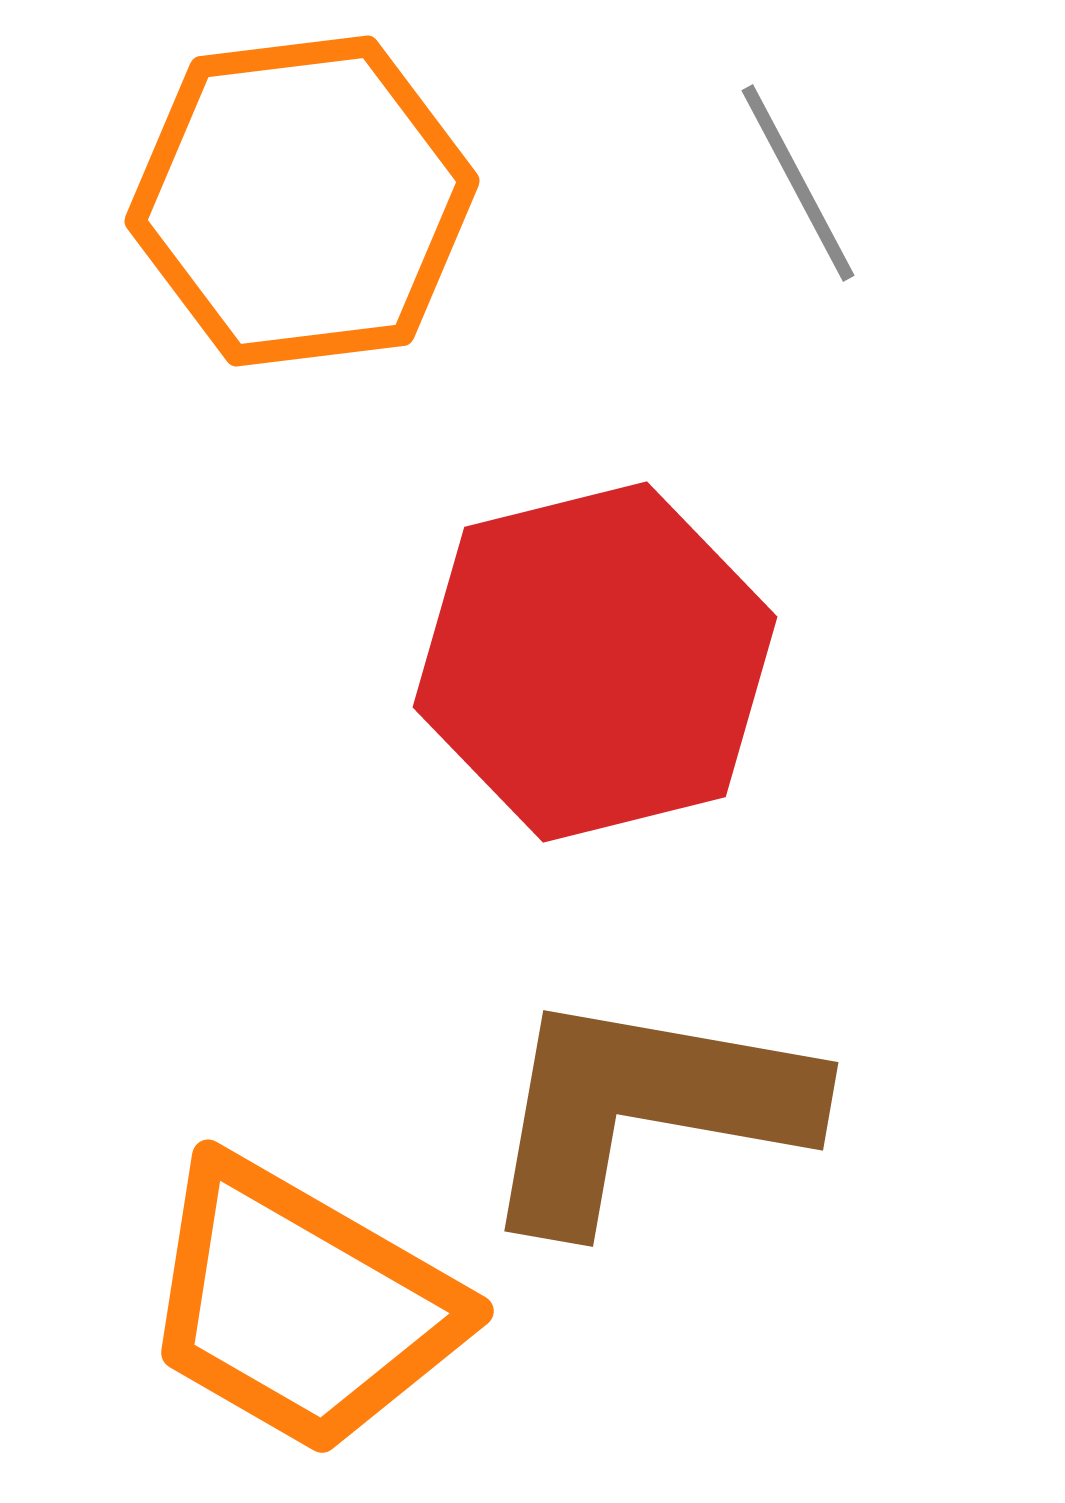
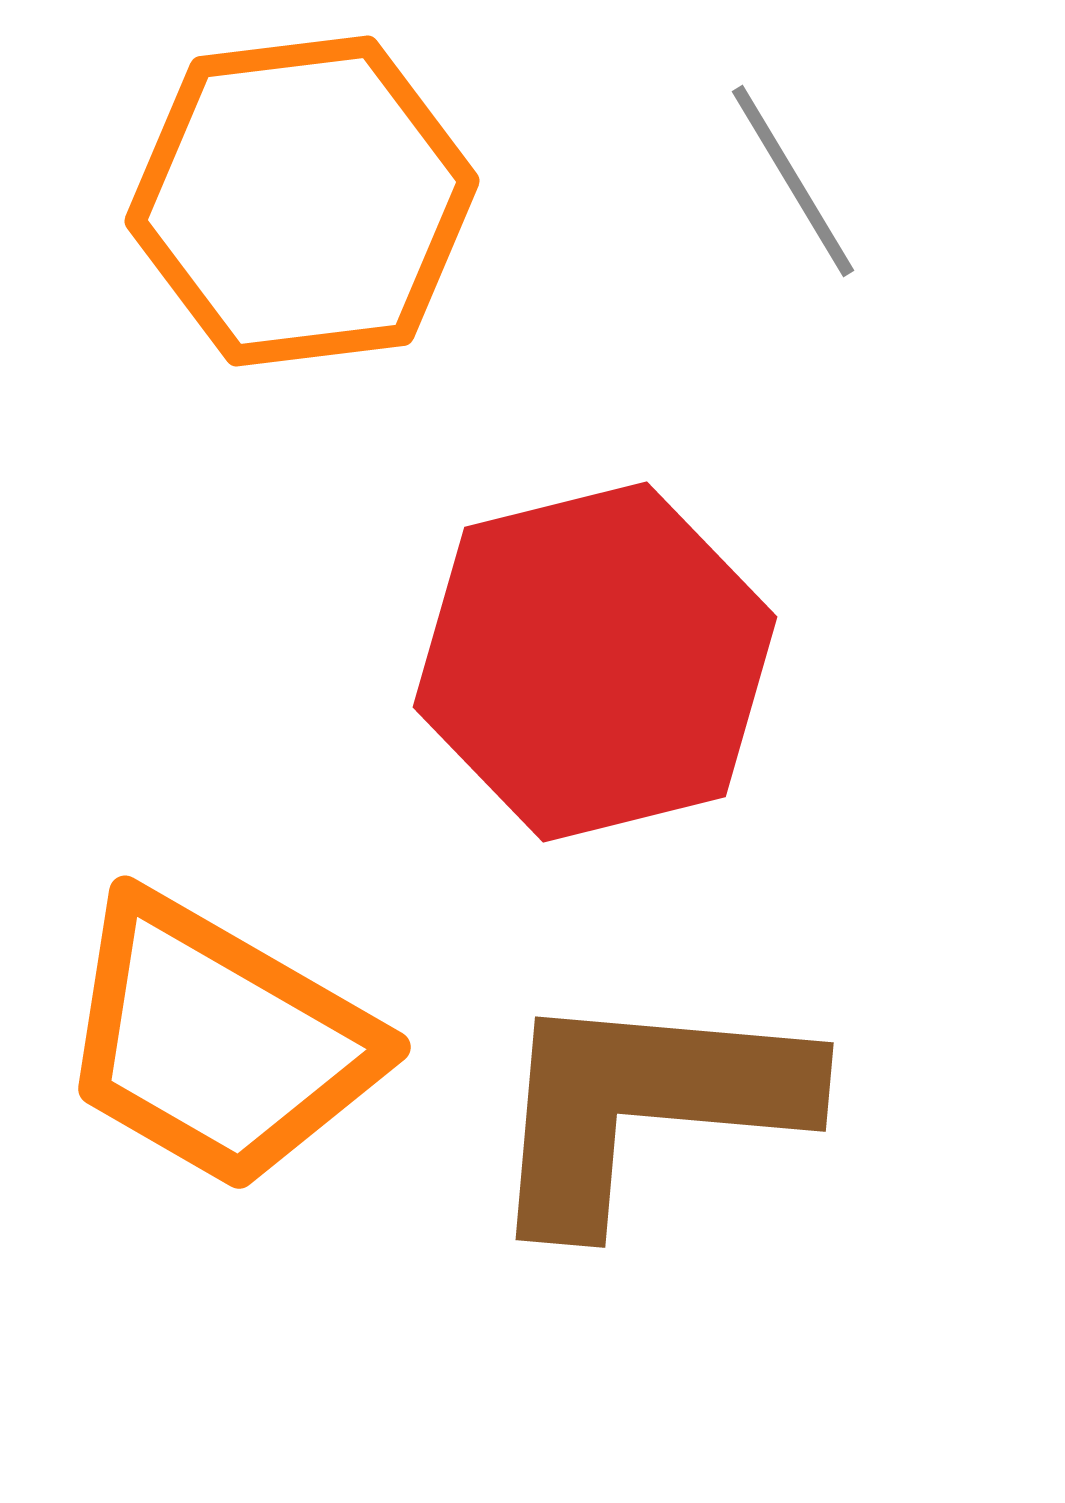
gray line: moved 5 px left, 2 px up; rotated 3 degrees counterclockwise
brown L-shape: moved 3 px up; rotated 5 degrees counterclockwise
orange trapezoid: moved 83 px left, 264 px up
